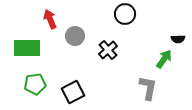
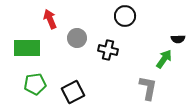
black circle: moved 2 px down
gray circle: moved 2 px right, 2 px down
black cross: rotated 36 degrees counterclockwise
